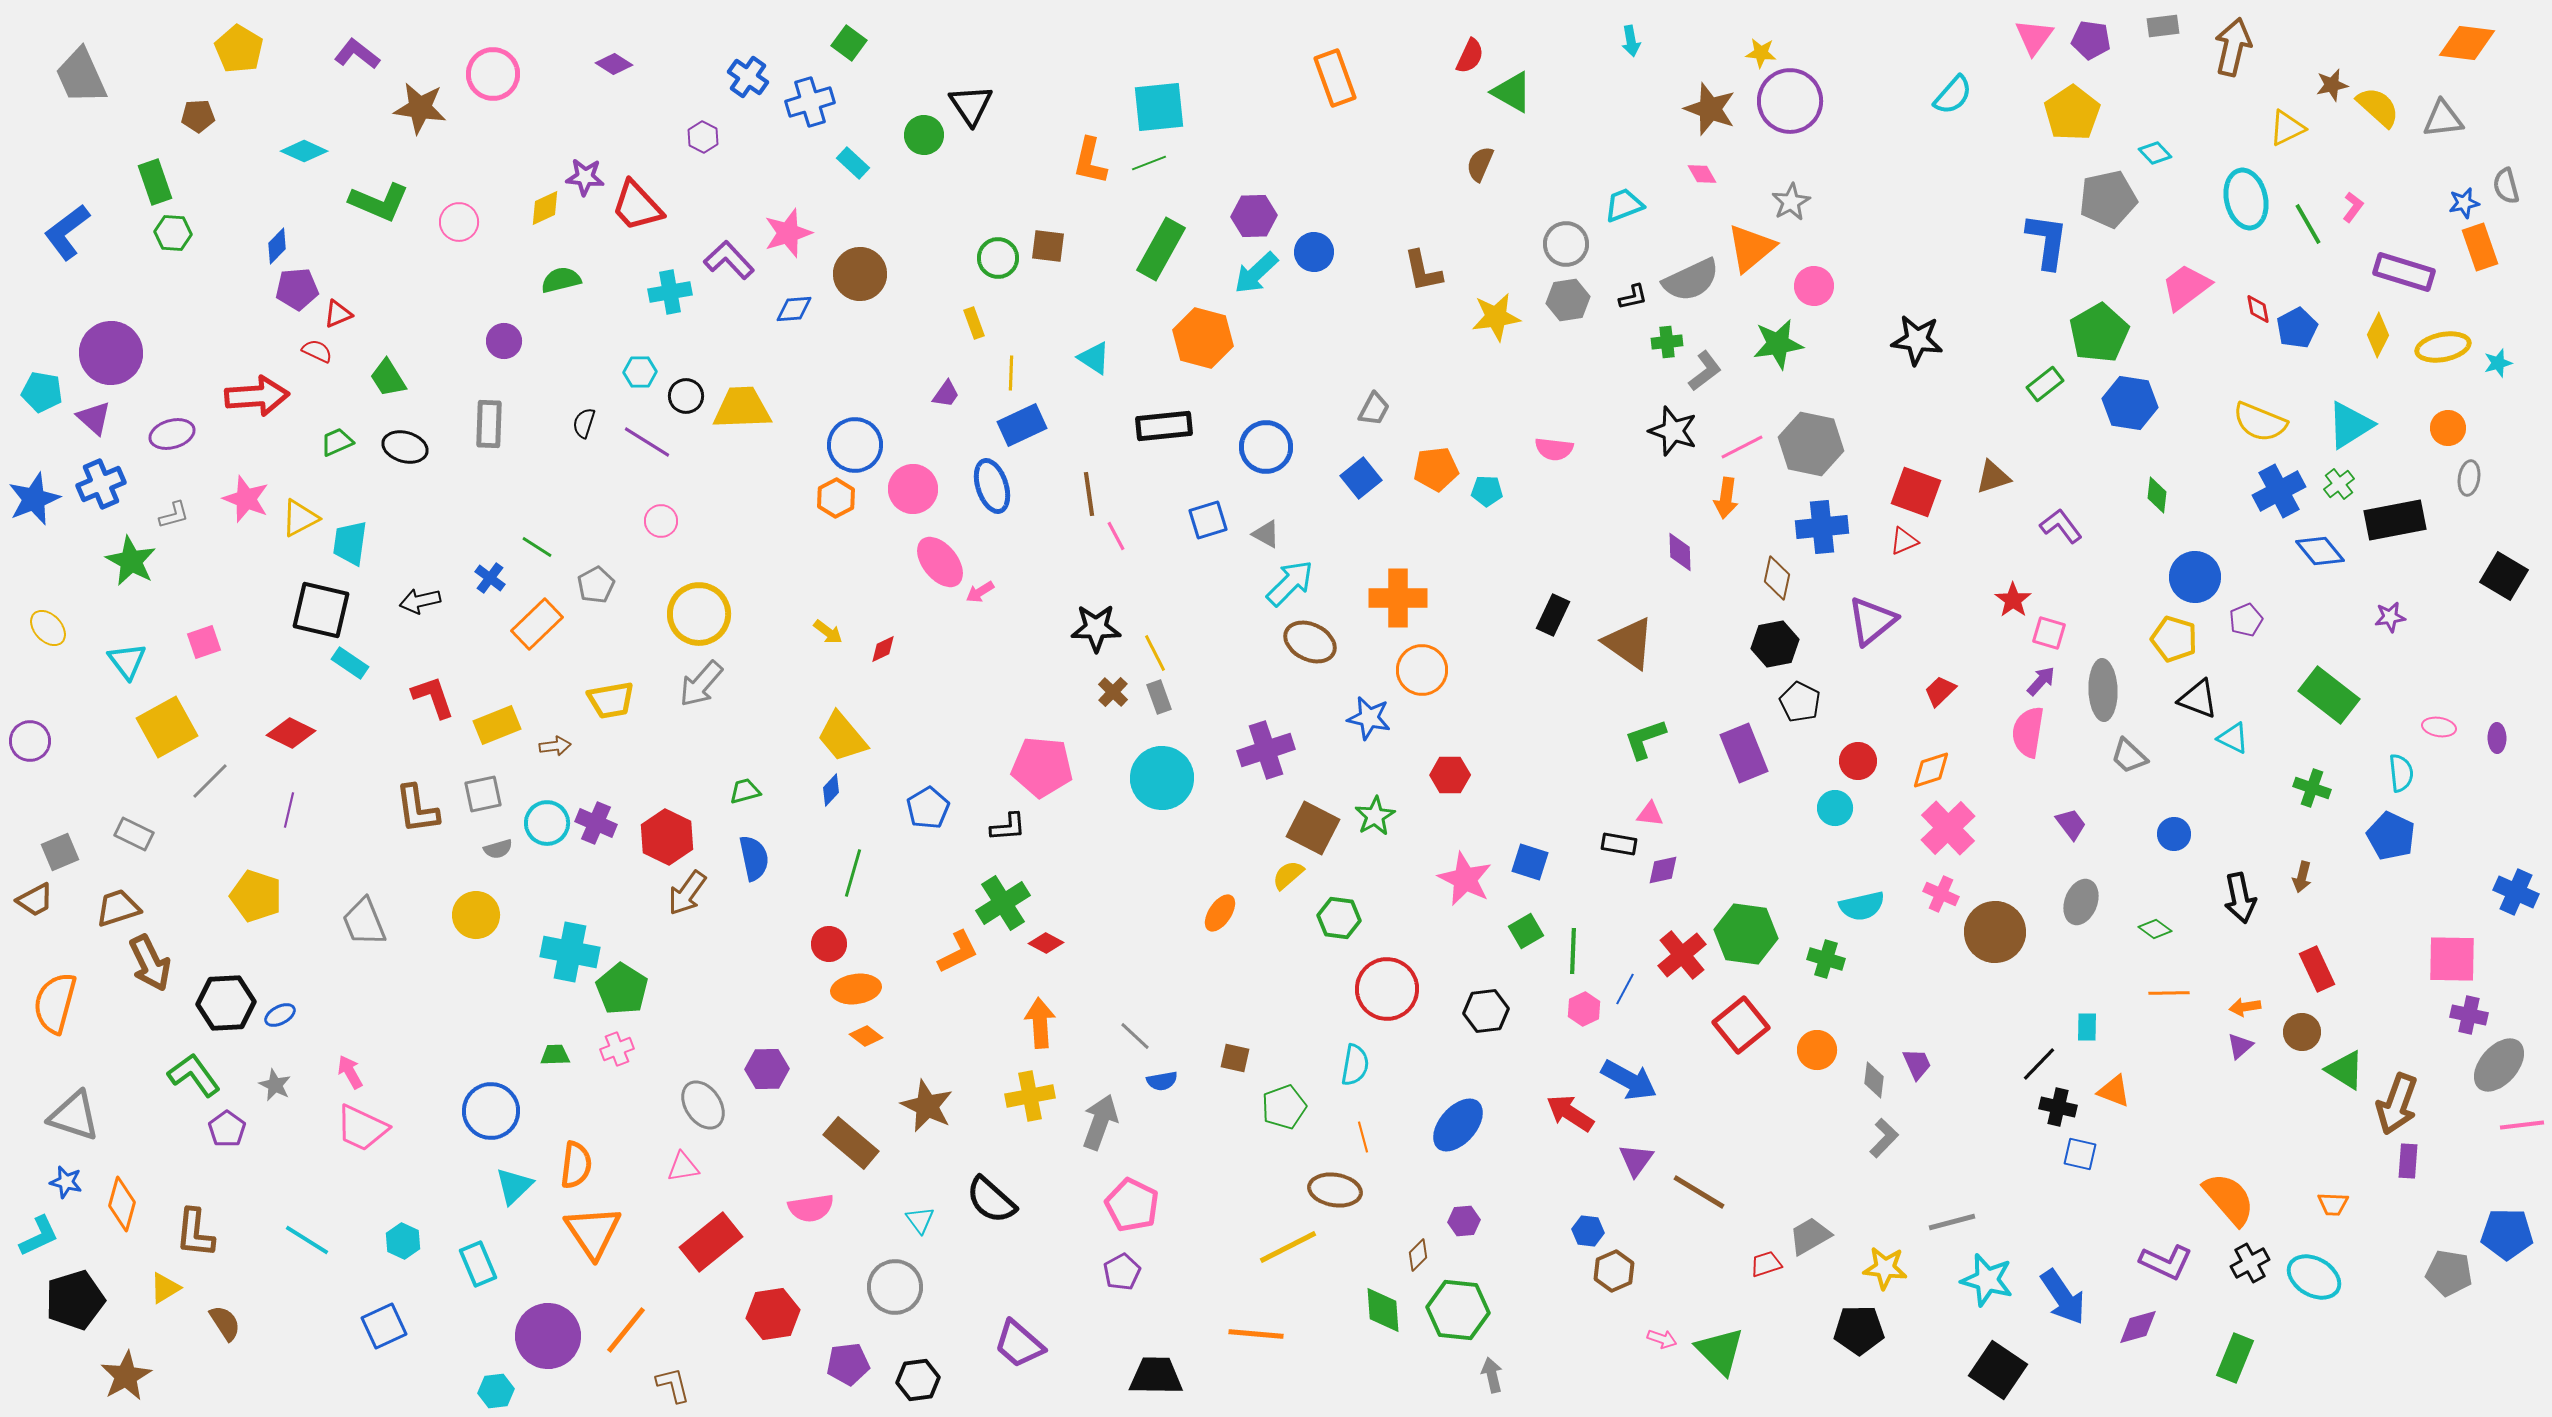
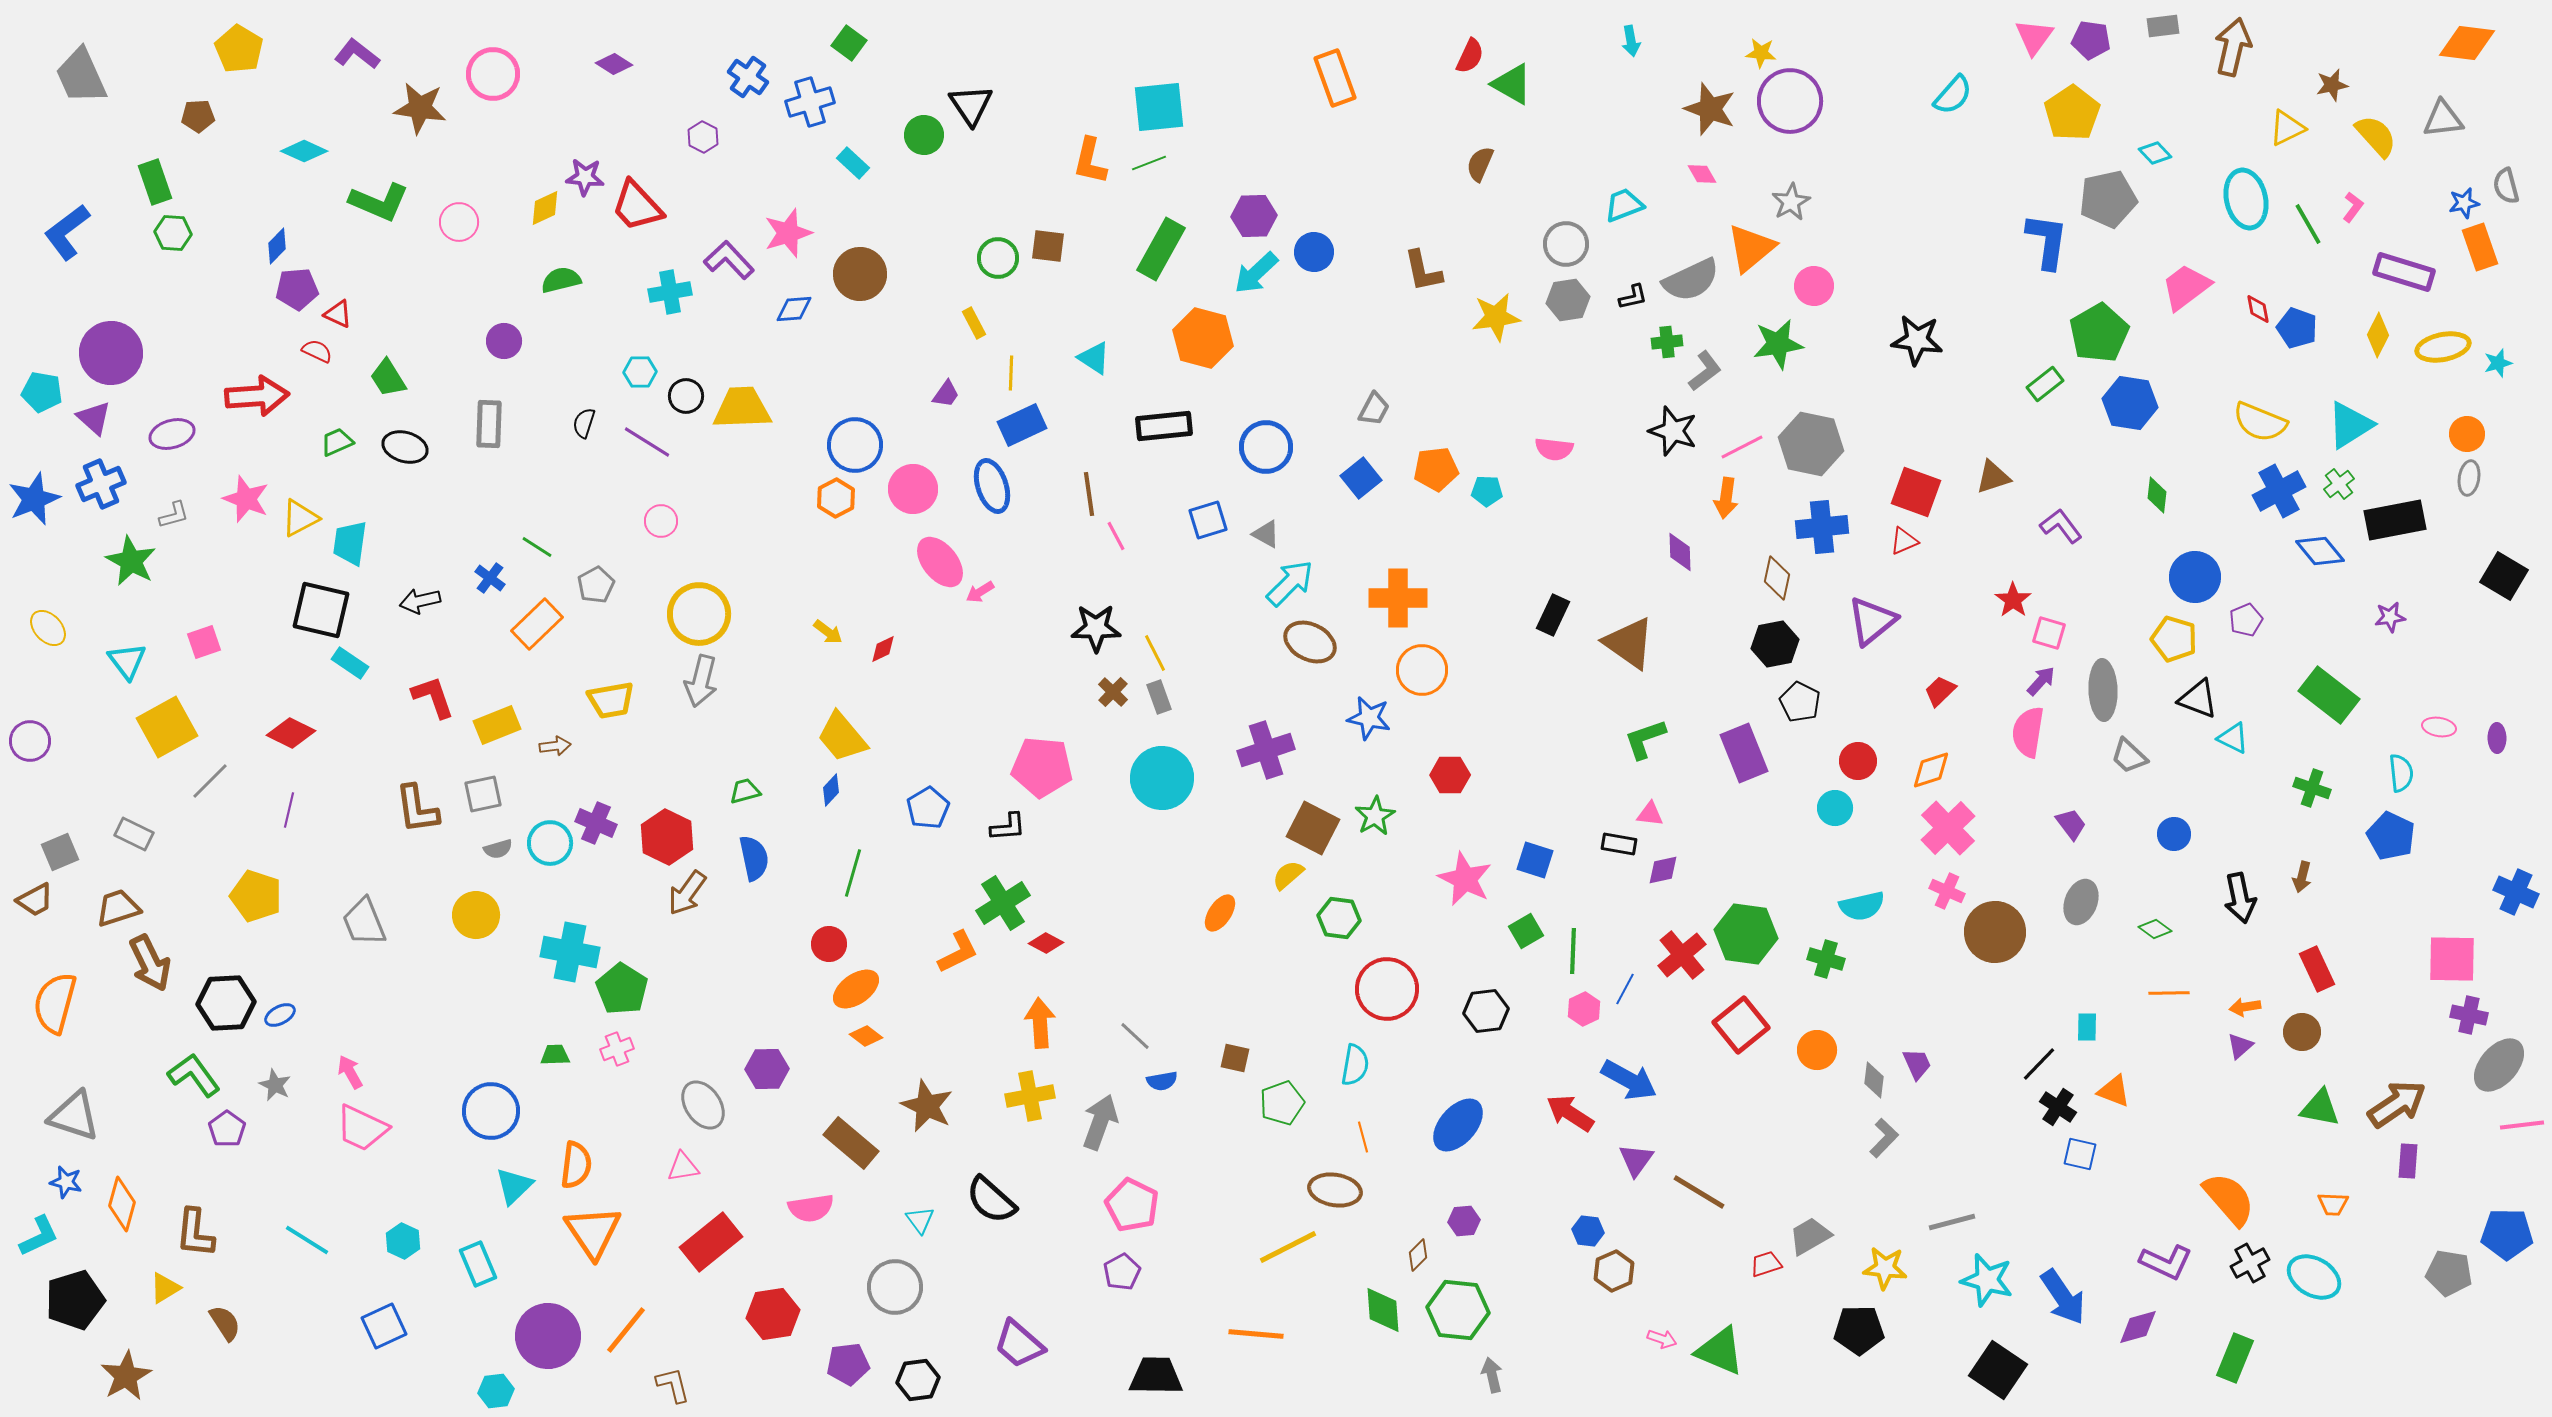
green triangle at (1512, 92): moved 8 px up
yellow semicircle at (2378, 107): moved 2 px left, 29 px down; rotated 6 degrees clockwise
red triangle at (338, 314): rotated 48 degrees clockwise
yellow rectangle at (974, 323): rotated 8 degrees counterclockwise
blue pentagon at (2297, 328): rotated 24 degrees counterclockwise
orange circle at (2448, 428): moved 19 px right, 6 px down
gray arrow at (701, 684): moved 3 px up; rotated 27 degrees counterclockwise
cyan circle at (547, 823): moved 3 px right, 20 px down
blue square at (1530, 862): moved 5 px right, 2 px up
pink cross at (1941, 894): moved 6 px right, 3 px up
orange ellipse at (856, 989): rotated 27 degrees counterclockwise
green triangle at (2345, 1070): moved 25 px left, 38 px down; rotated 21 degrees counterclockwise
brown arrow at (2397, 1104): rotated 144 degrees counterclockwise
green pentagon at (1284, 1107): moved 2 px left, 4 px up
black cross at (2058, 1107): rotated 21 degrees clockwise
green triangle at (1720, 1351): rotated 22 degrees counterclockwise
